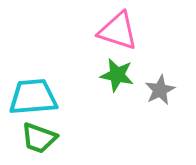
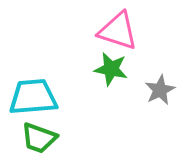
green star: moved 6 px left, 6 px up
